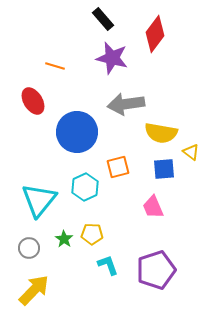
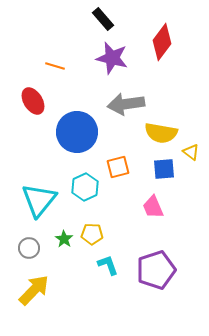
red diamond: moved 7 px right, 8 px down
